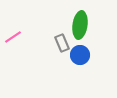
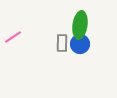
gray rectangle: rotated 24 degrees clockwise
blue circle: moved 11 px up
